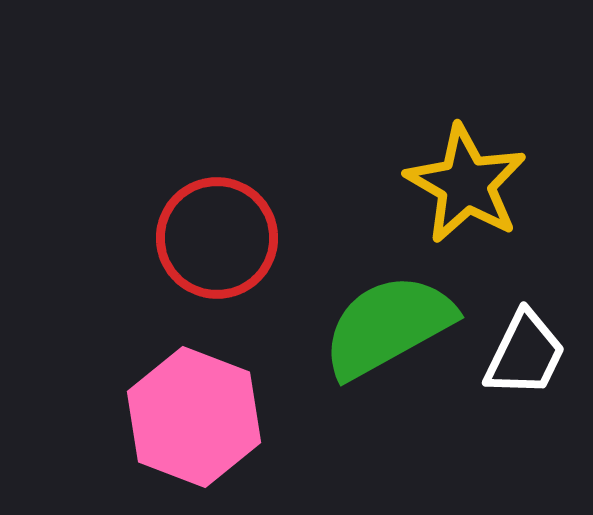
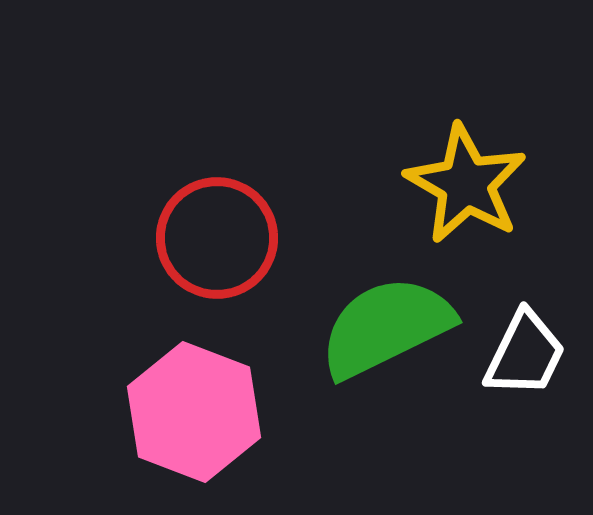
green semicircle: moved 2 px left, 1 px down; rotated 3 degrees clockwise
pink hexagon: moved 5 px up
